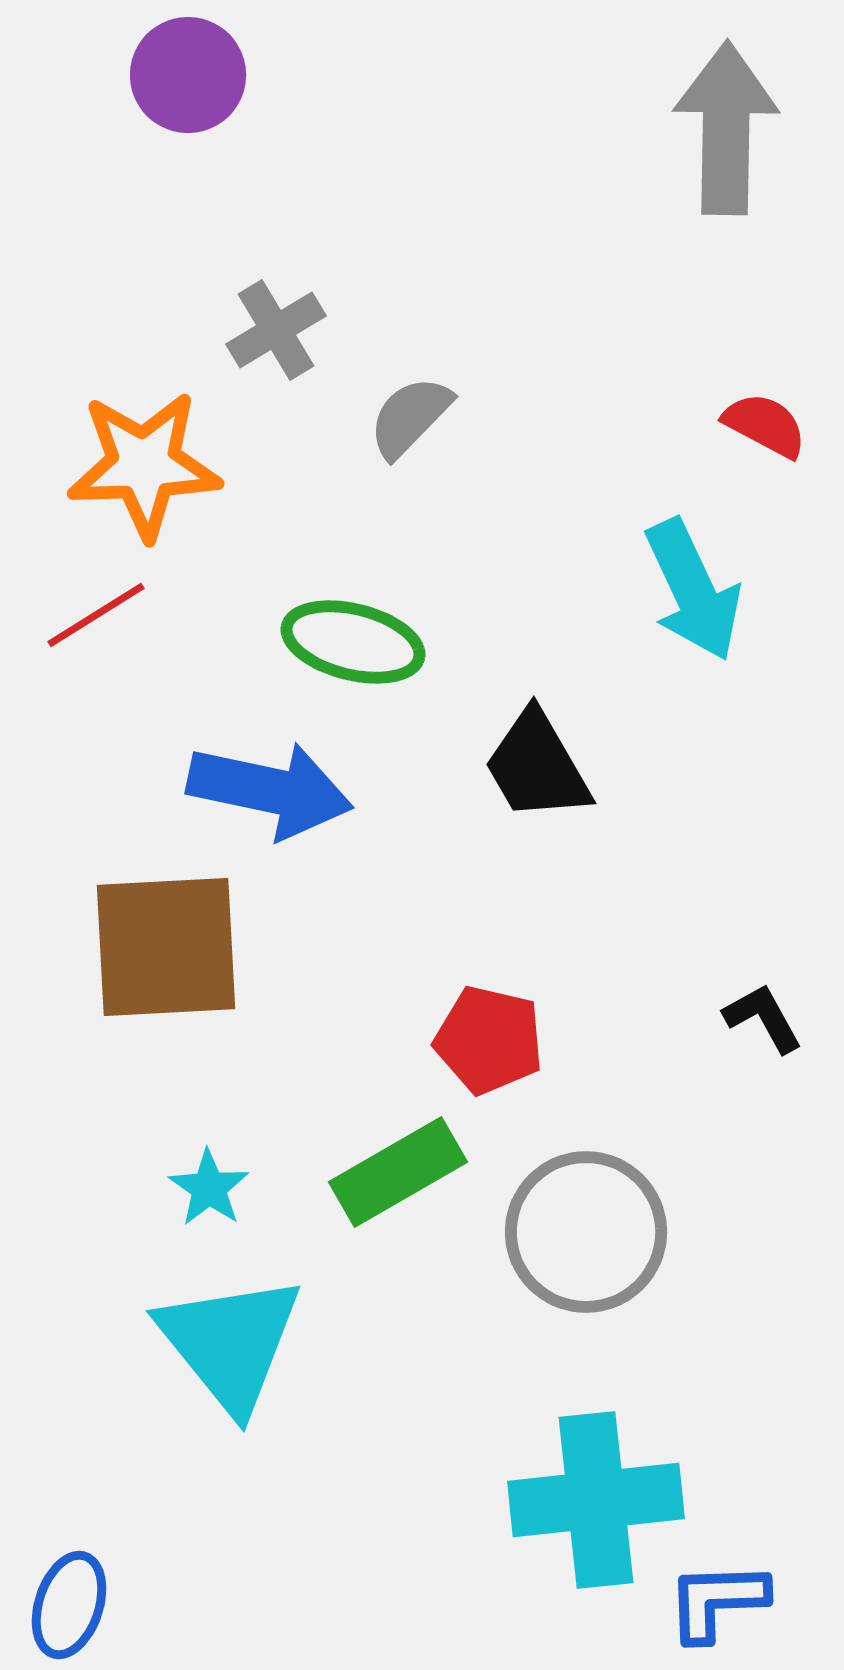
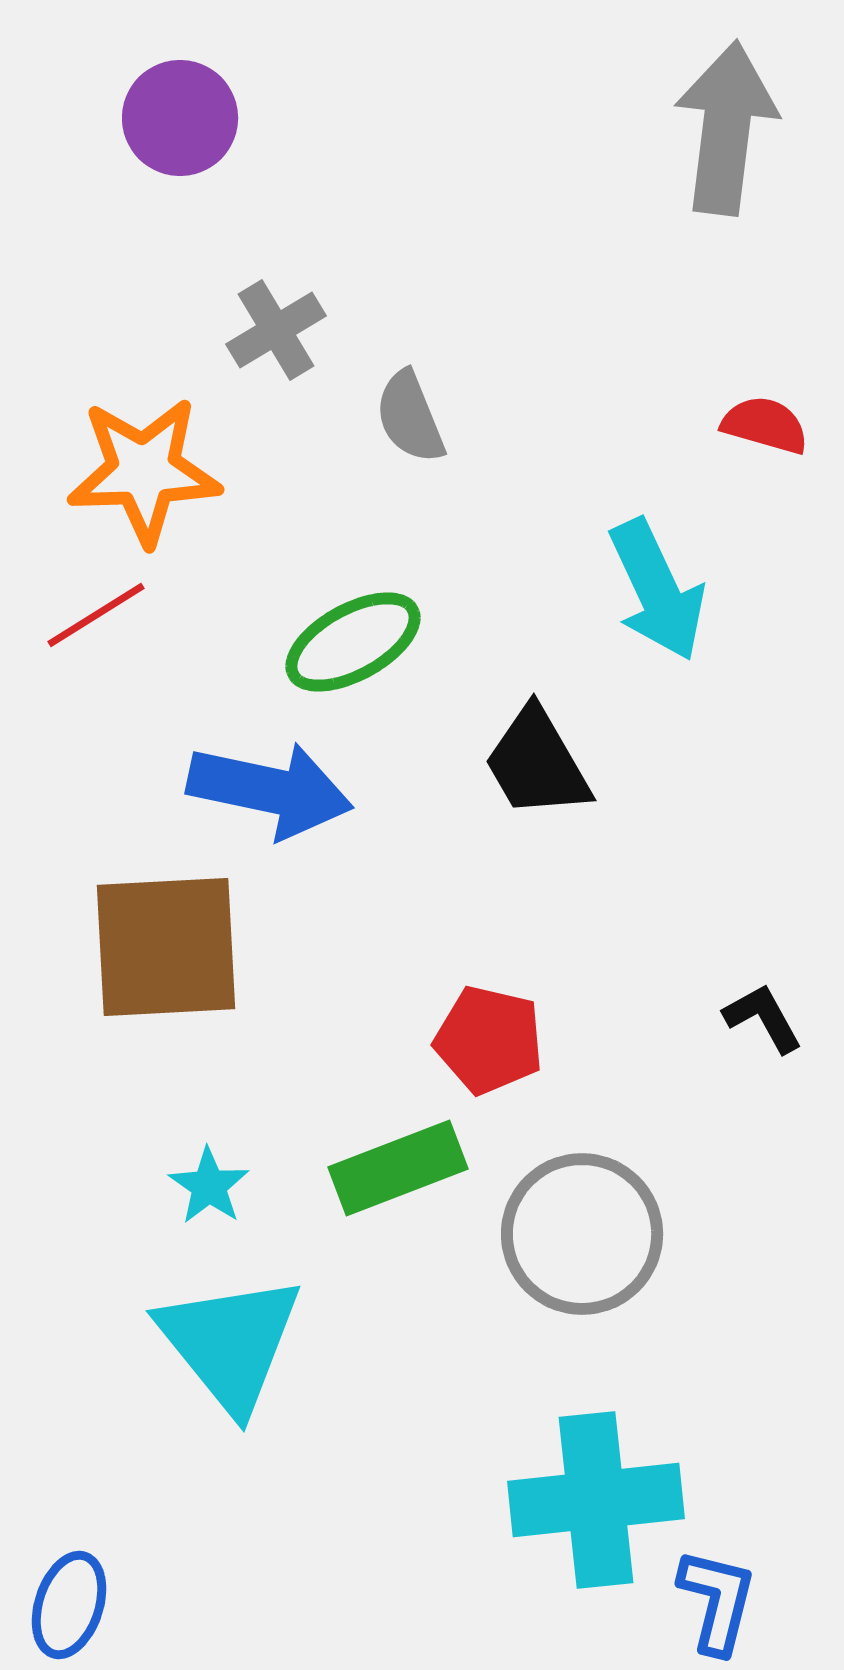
purple circle: moved 8 px left, 43 px down
gray arrow: rotated 6 degrees clockwise
gray semicircle: rotated 66 degrees counterclockwise
red semicircle: rotated 12 degrees counterclockwise
orange star: moved 6 px down
cyan arrow: moved 36 px left
green ellipse: rotated 43 degrees counterclockwise
black trapezoid: moved 3 px up
green rectangle: moved 4 px up; rotated 9 degrees clockwise
cyan star: moved 2 px up
gray circle: moved 4 px left, 2 px down
blue L-shape: rotated 106 degrees clockwise
